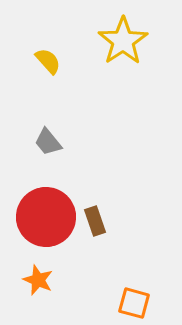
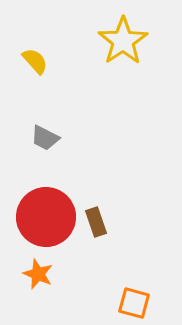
yellow semicircle: moved 13 px left
gray trapezoid: moved 3 px left, 4 px up; rotated 24 degrees counterclockwise
brown rectangle: moved 1 px right, 1 px down
orange star: moved 6 px up
